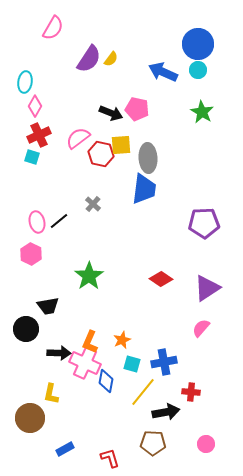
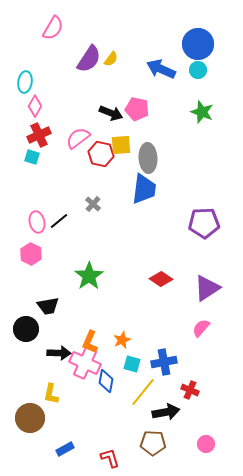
blue arrow at (163, 72): moved 2 px left, 3 px up
green star at (202, 112): rotated 10 degrees counterclockwise
red cross at (191, 392): moved 1 px left, 2 px up; rotated 18 degrees clockwise
